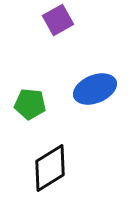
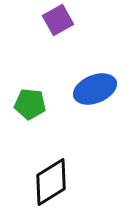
black diamond: moved 1 px right, 14 px down
